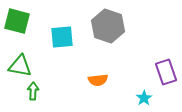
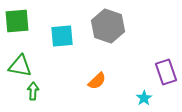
green square: rotated 20 degrees counterclockwise
cyan square: moved 1 px up
orange semicircle: moved 1 px left, 1 px down; rotated 36 degrees counterclockwise
